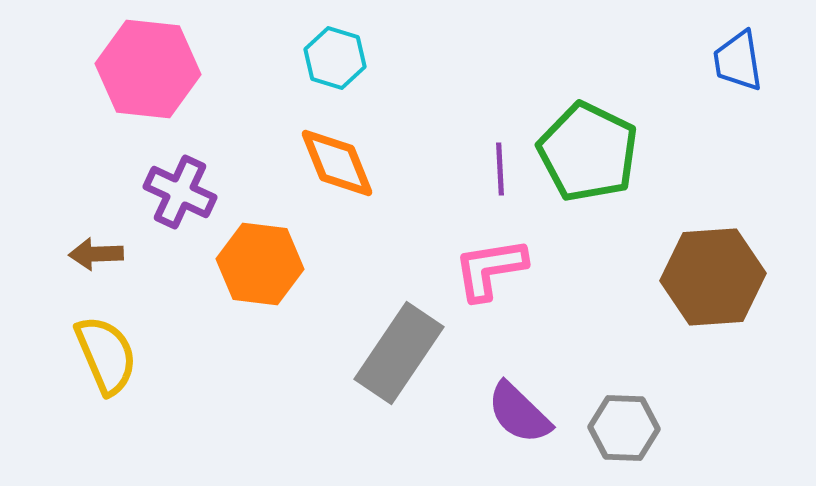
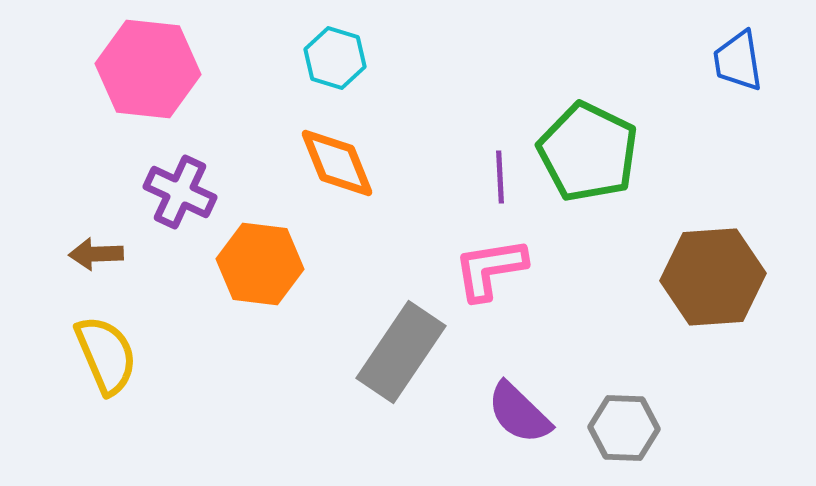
purple line: moved 8 px down
gray rectangle: moved 2 px right, 1 px up
